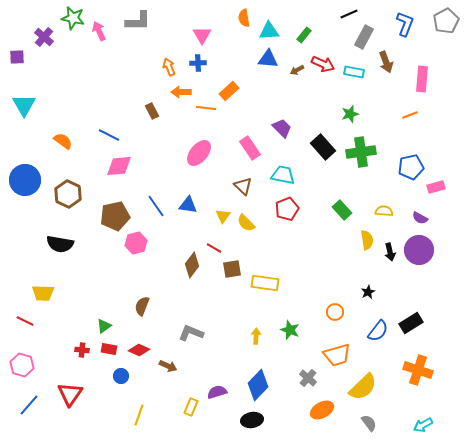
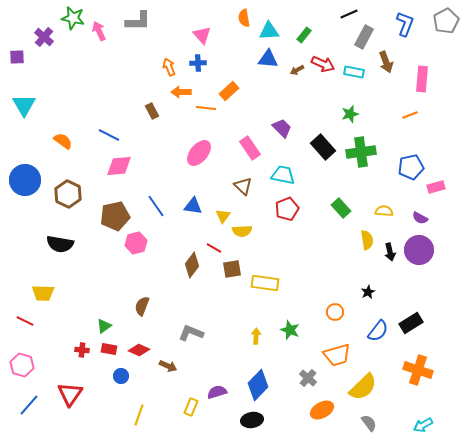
pink triangle at (202, 35): rotated 12 degrees counterclockwise
blue triangle at (188, 205): moved 5 px right, 1 px down
green rectangle at (342, 210): moved 1 px left, 2 px up
yellow semicircle at (246, 223): moved 4 px left, 8 px down; rotated 48 degrees counterclockwise
